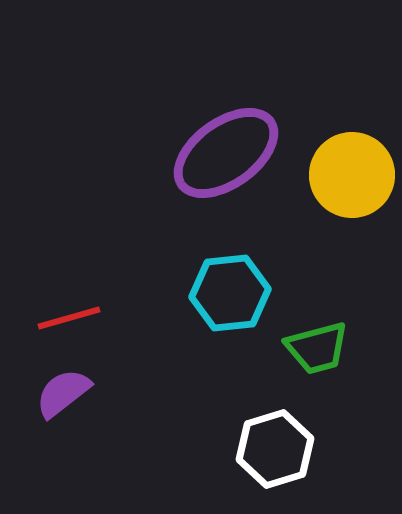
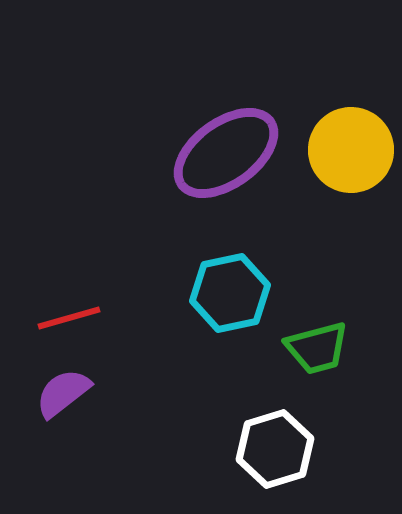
yellow circle: moved 1 px left, 25 px up
cyan hexagon: rotated 6 degrees counterclockwise
